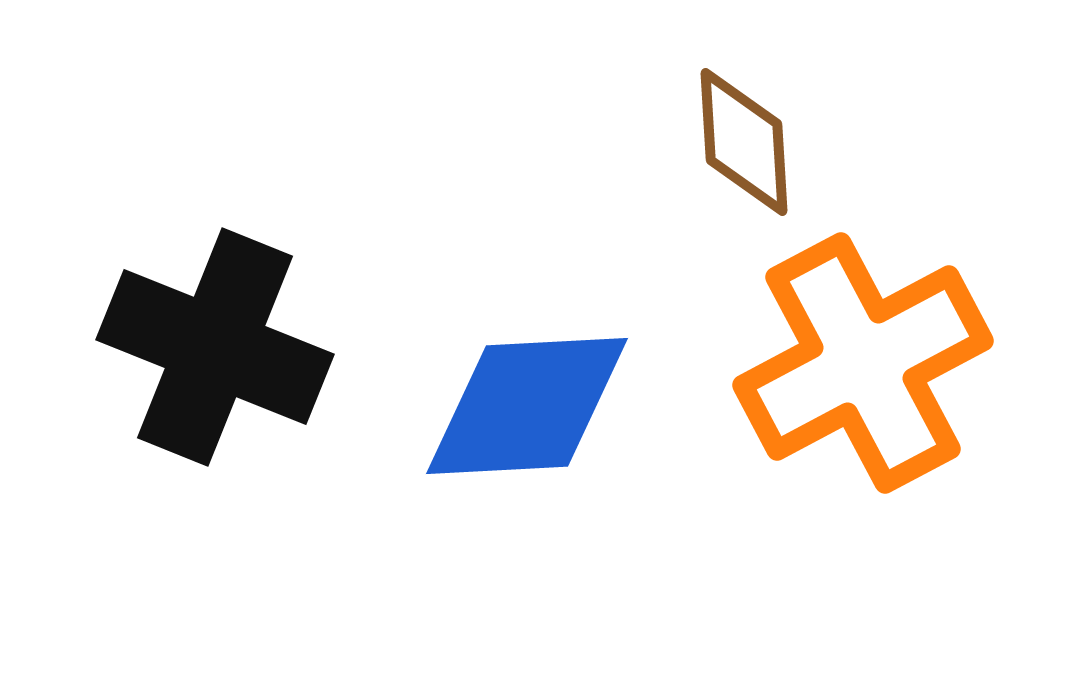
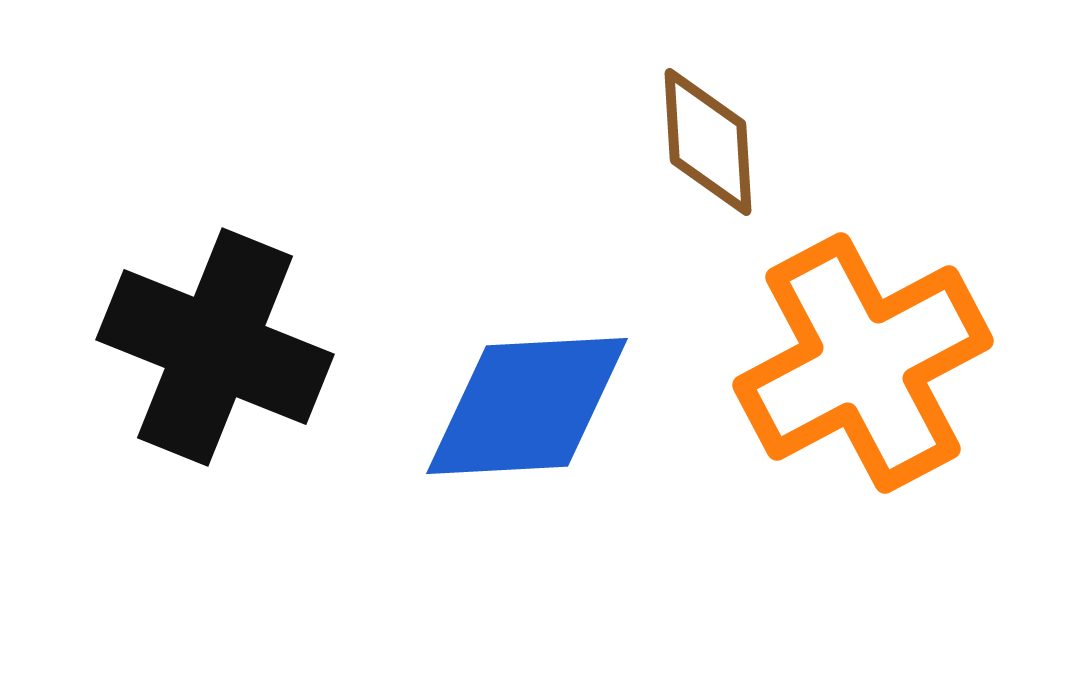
brown diamond: moved 36 px left
